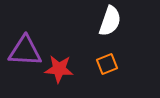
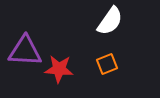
white semicircle: rotated 16 degrees clockwise
